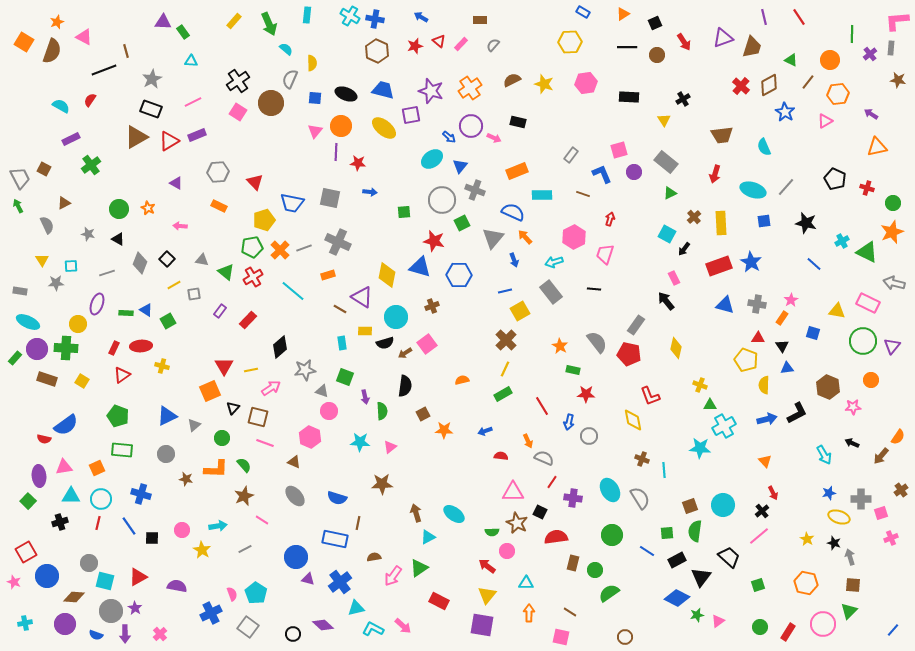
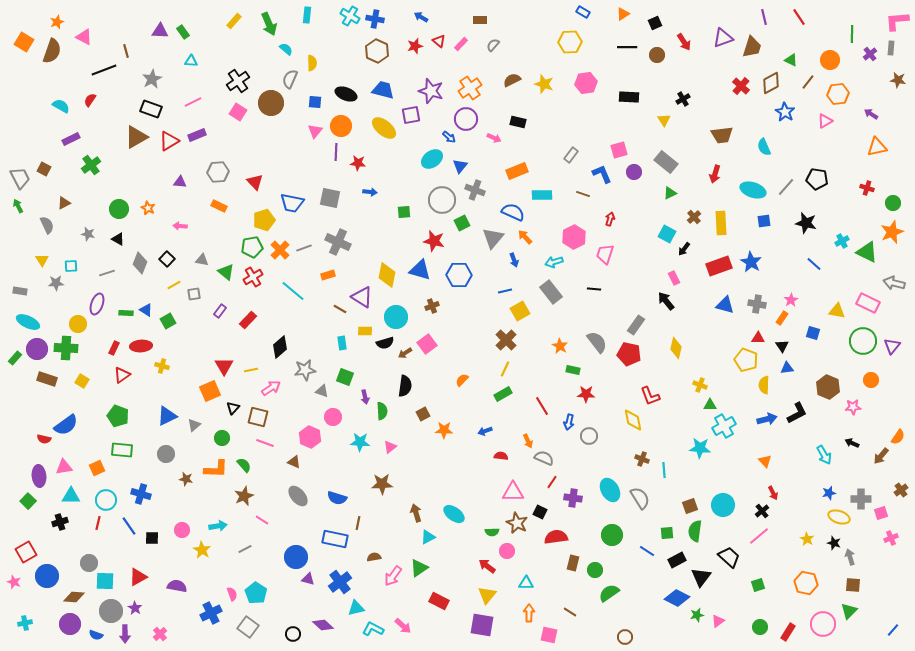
purple triangle at (163, 22): moved 3 px left, 9 px down
brown diamond at (769, 85): moved 2 px right, 2 px up
blue square at (315, 98): moved 4 px down
purple circle at (471, 126): moved 5 px left, 7 px up
black pentagon at (835, 179): moved 18 px left; rotated 15 degrees counterclockwise
purple triangle at (176, 183): moved 4 px right, 1 px up; rotated 24 degrees counterclockwise
blue triangle at (420, 267): moved 3 px down
orange semicircle at (462, 380): rotated 32 degrees counterclockwise
pink circle at (329, 411): moved 4 px right, 6 px down
gray ellipse at (295, 496): moved 3 px right
cyan circle at (101, 499): moved 5 px right, 1 px down
cyan square at (105, 581): rotated 12 degrees counterclockwise
purple circle at (65, 624): moved 5 px right
pink square at (561, 637): moved 12 px left, 2 px up
